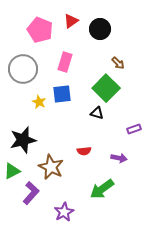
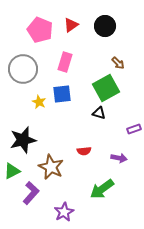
red triangle: moved 4 px down
black circle: moved 5 px right, 3 px up
green square: rotated 16 degrees clockwise
black triangle: moved 2 px right
